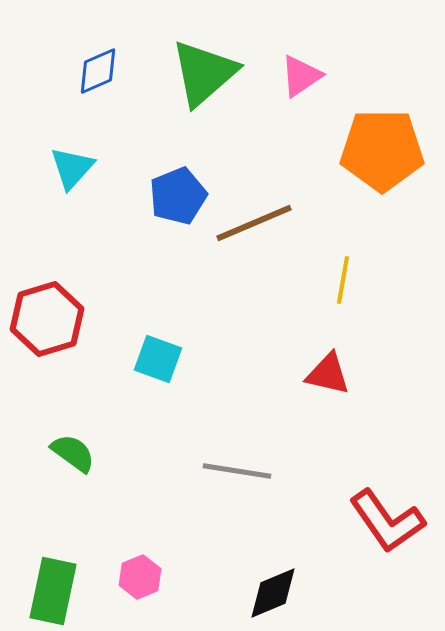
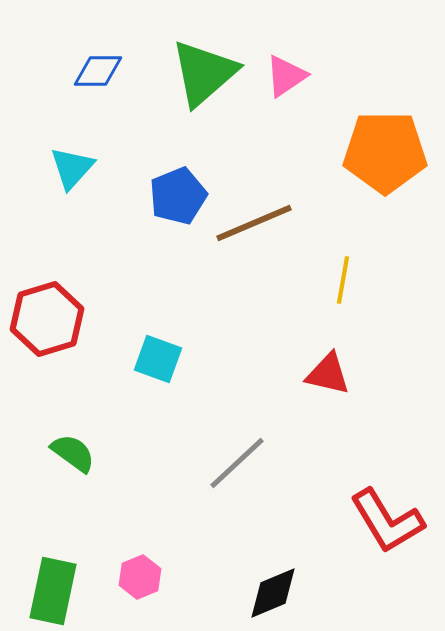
blue diamond: rotated 24 degrees clockwise
pink triangle: moved 15 px left
orange pentagon: moved 3 px right, 2 px down
gray line: moved 8 px up; rotated 52 degrees counterclockwise
red L-shape: rotated 4 degrees clockwise
